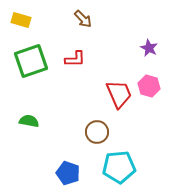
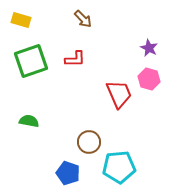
pink hexagon: moved 7 px up
brown circle: moved 8 px left, 10 px down
